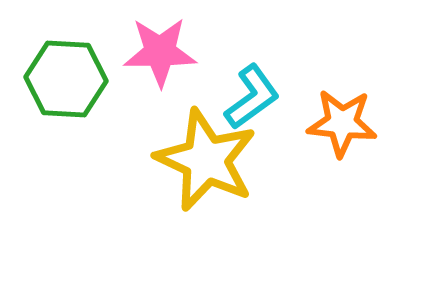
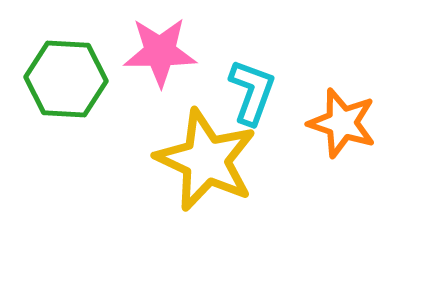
cyan L-shape: moved 5 px up; rotated 34 degrees counterclockwise
orange star: rotated 12 degrees clockwise
